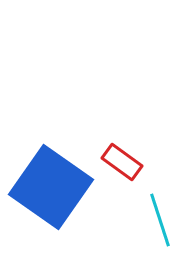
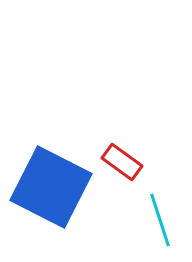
blue square: rotated 8 degrees counterclockwise
